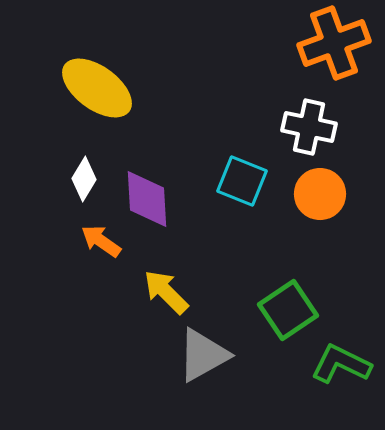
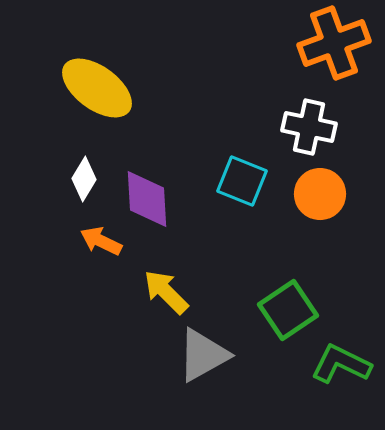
orange arrow: rotated 9 degrees counterclockwise
